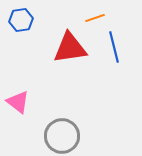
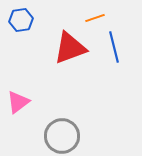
red triangle: rotated 12 degrees counterclockwise
pink triangle: rotated 45 degrees clockwise
